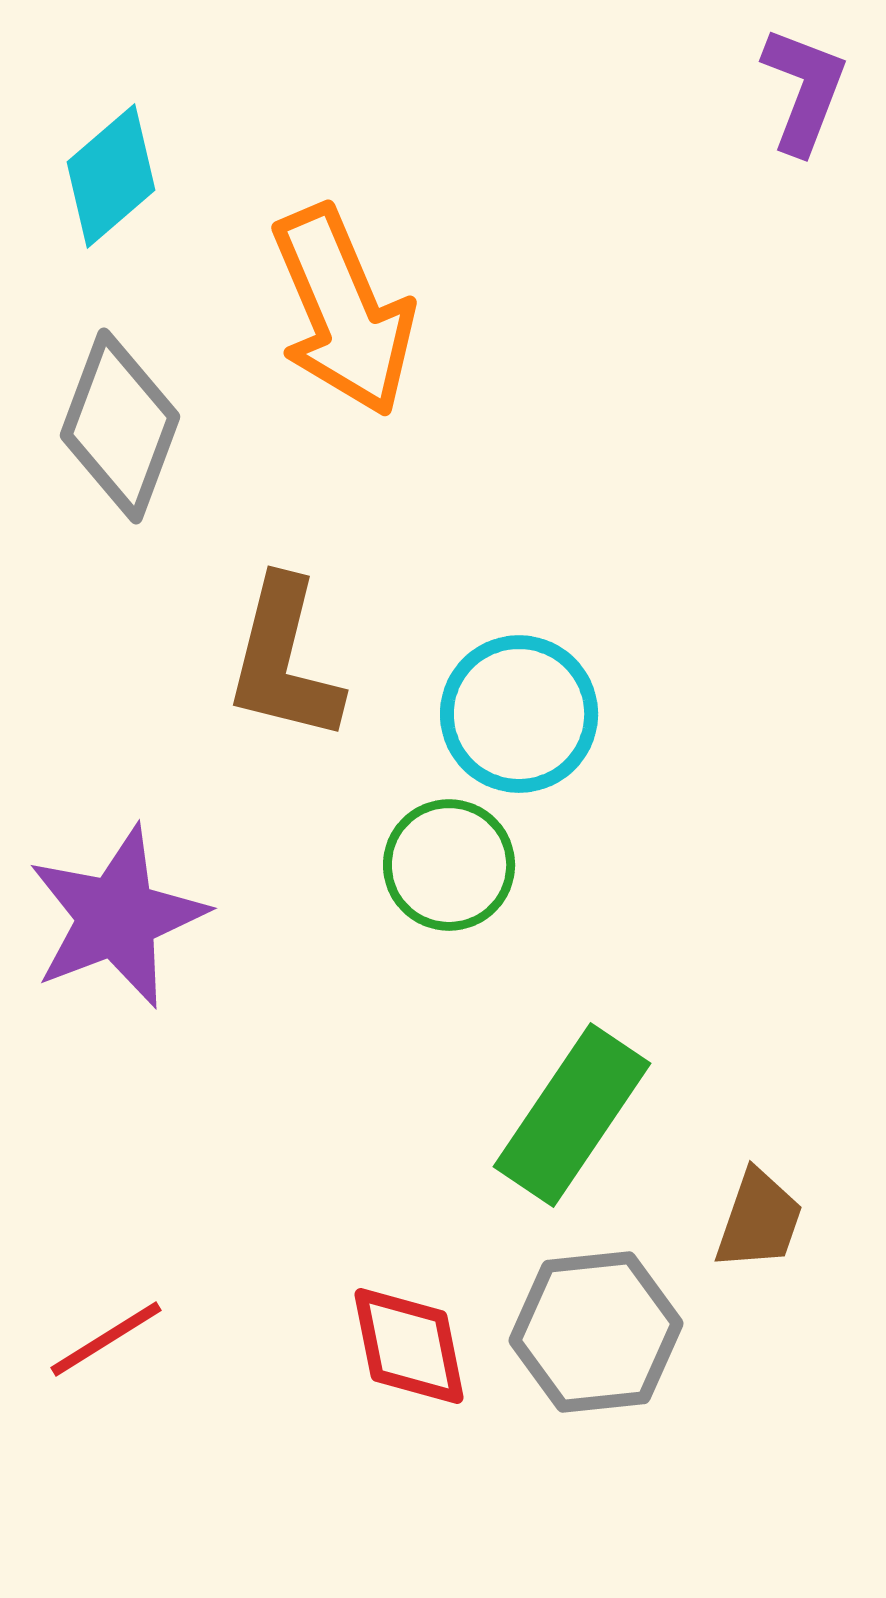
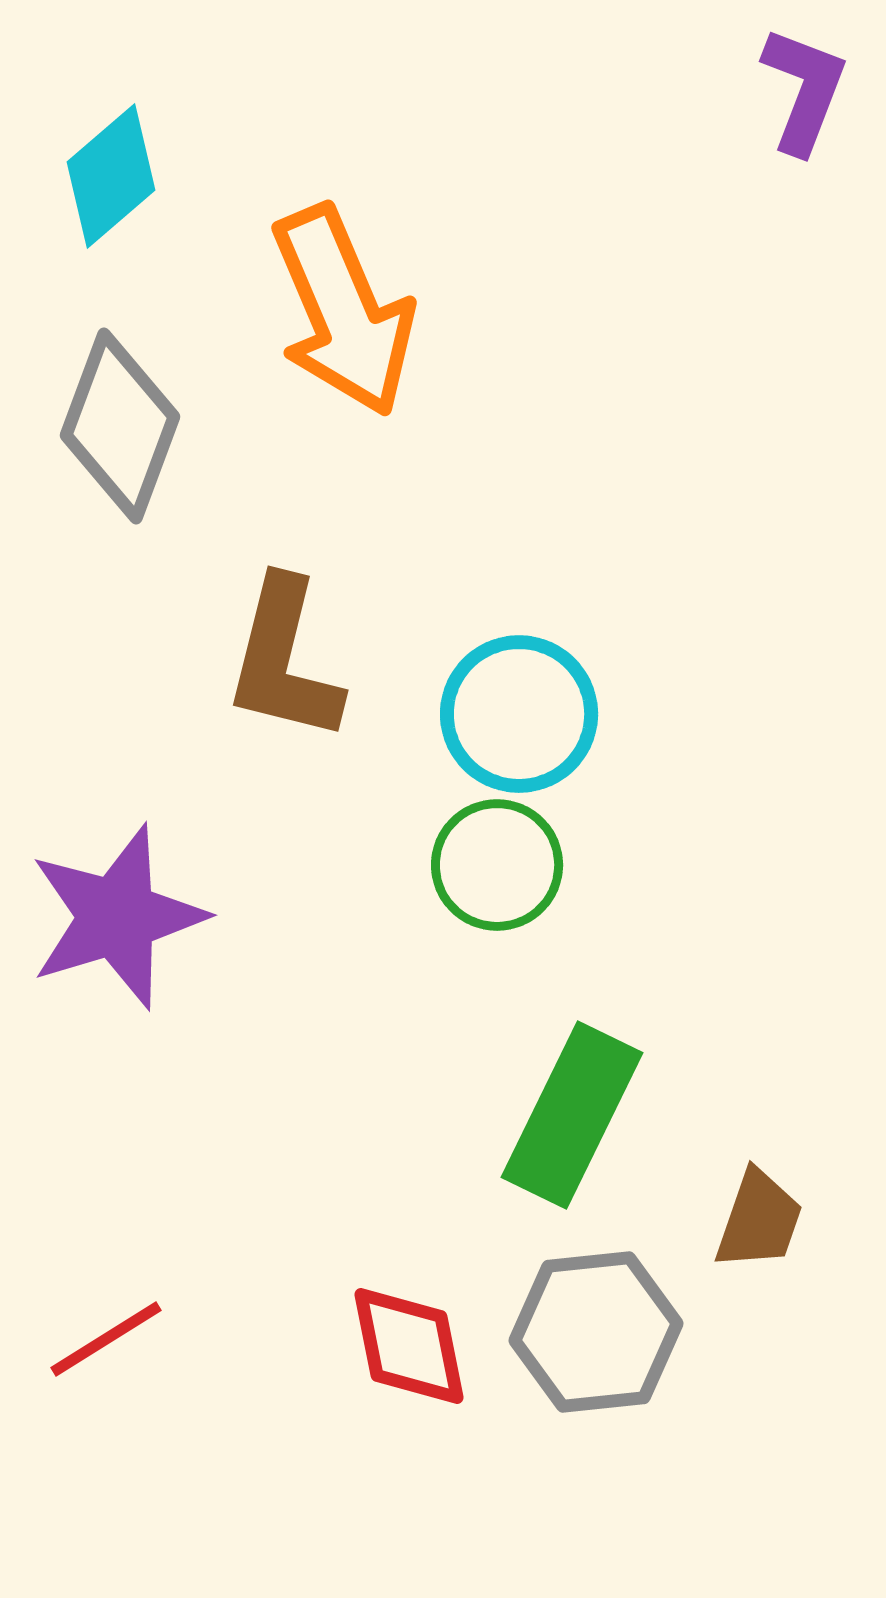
green circle: moved 48 px right
purple star: rotated 4 degrees clockwise
green rectangle: rotated 8 degrees counterclockwise
